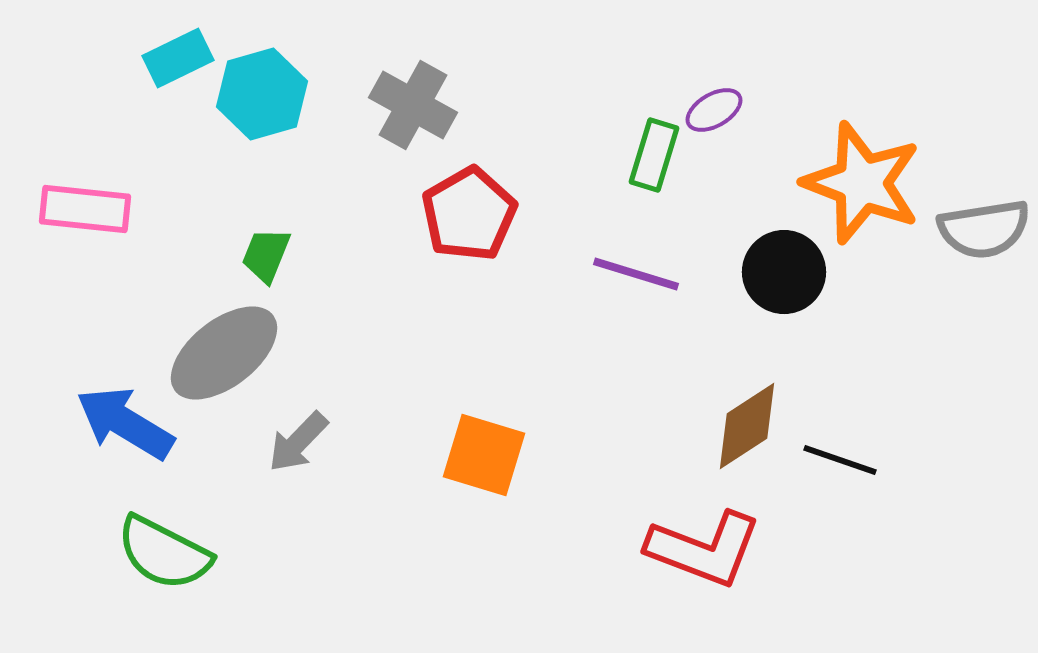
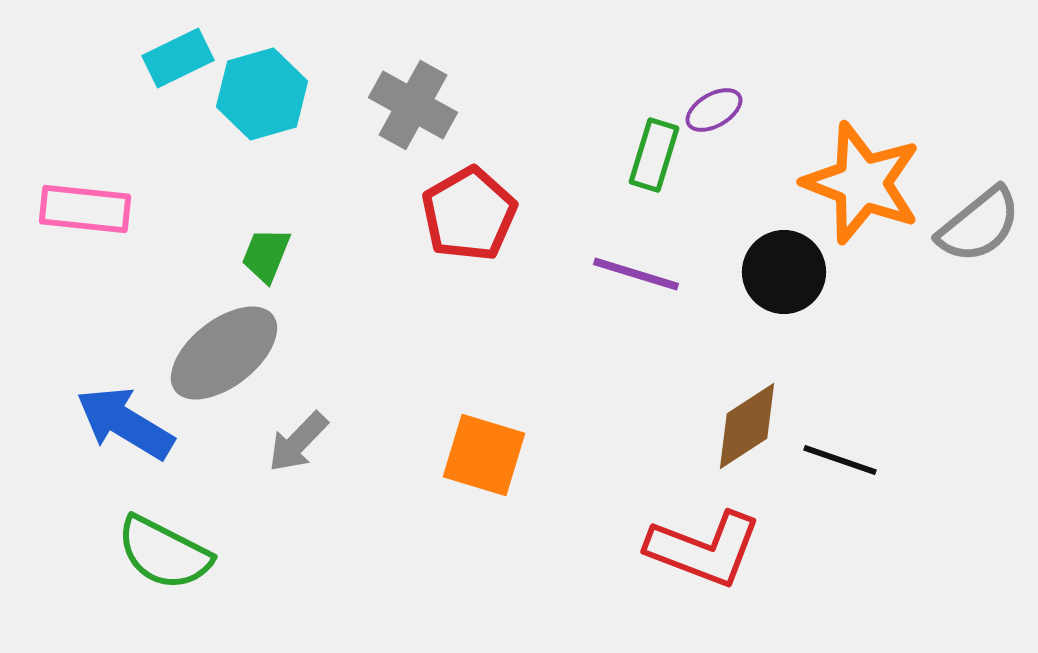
gray semicircle: moved 5 px left, 4 px up; rotated 30 degrees counterclockwise
